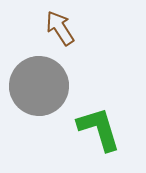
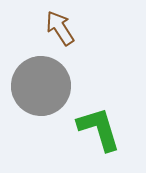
gray circle: moved 2 px right
